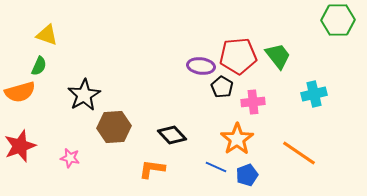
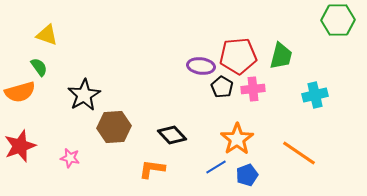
green trapezoid: moved 3 px right; rotated 52 degrees clockwise
green semicircle: moved 1 px down; rotated 60 degrees counterclockwise
cyan cross: moved 1 px right, 1 px down
pink cross: moved 13 px up
blue line: rotated 55 degrees counterclockwise
